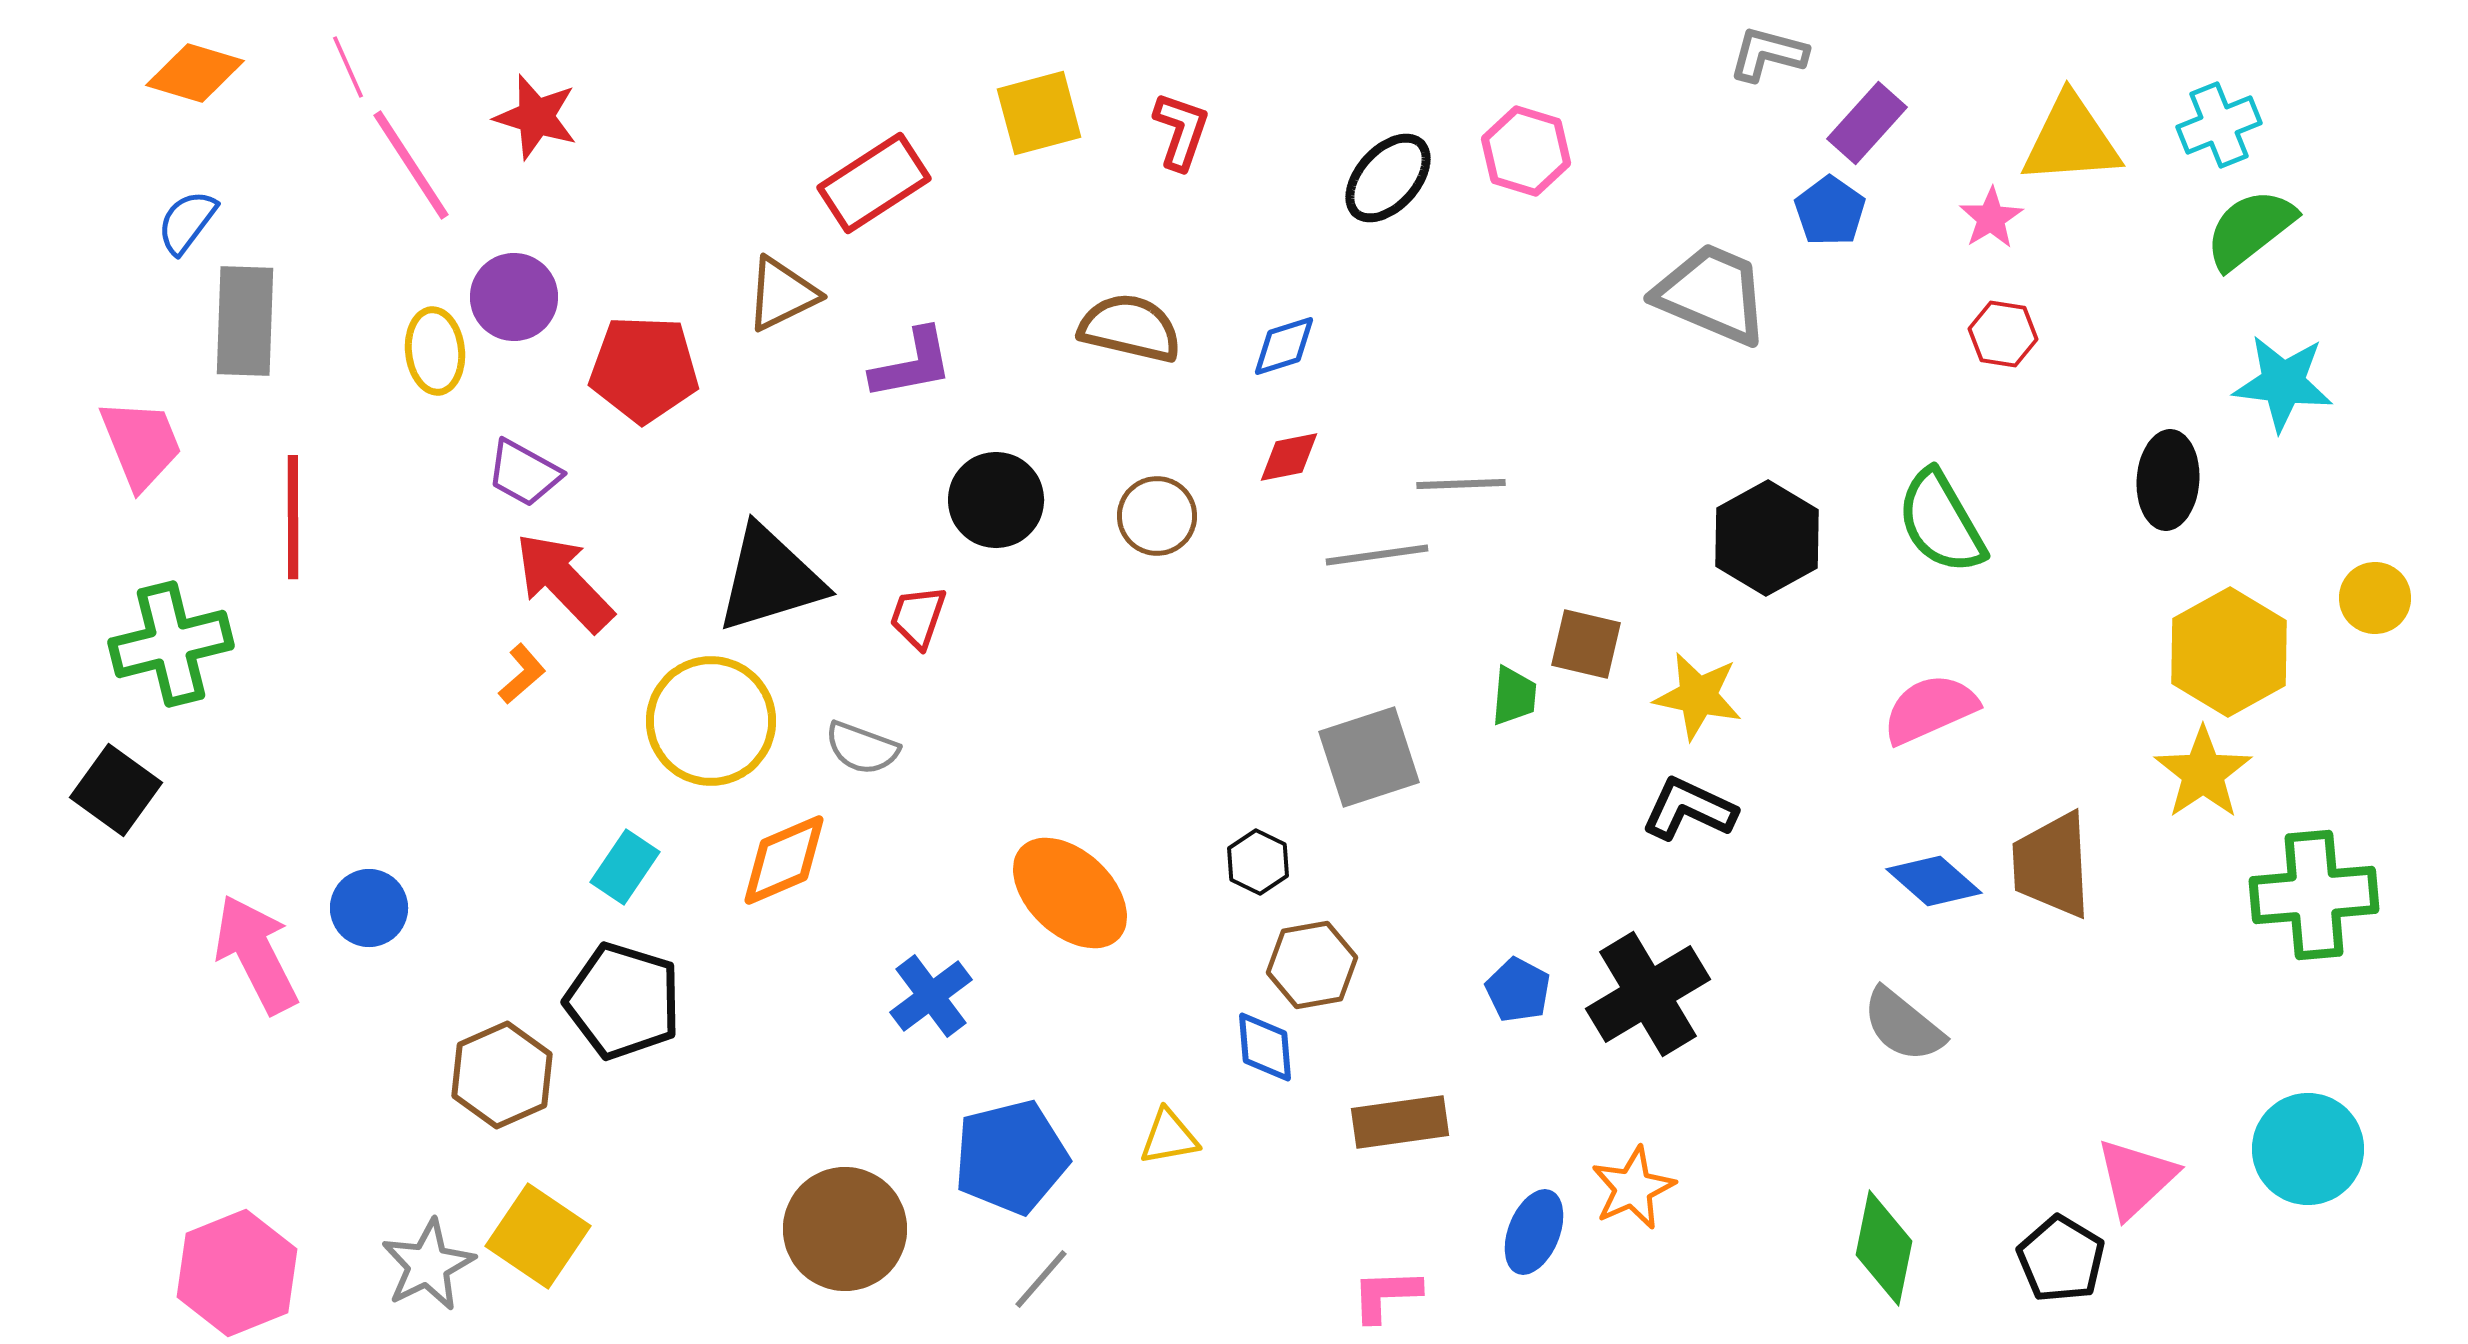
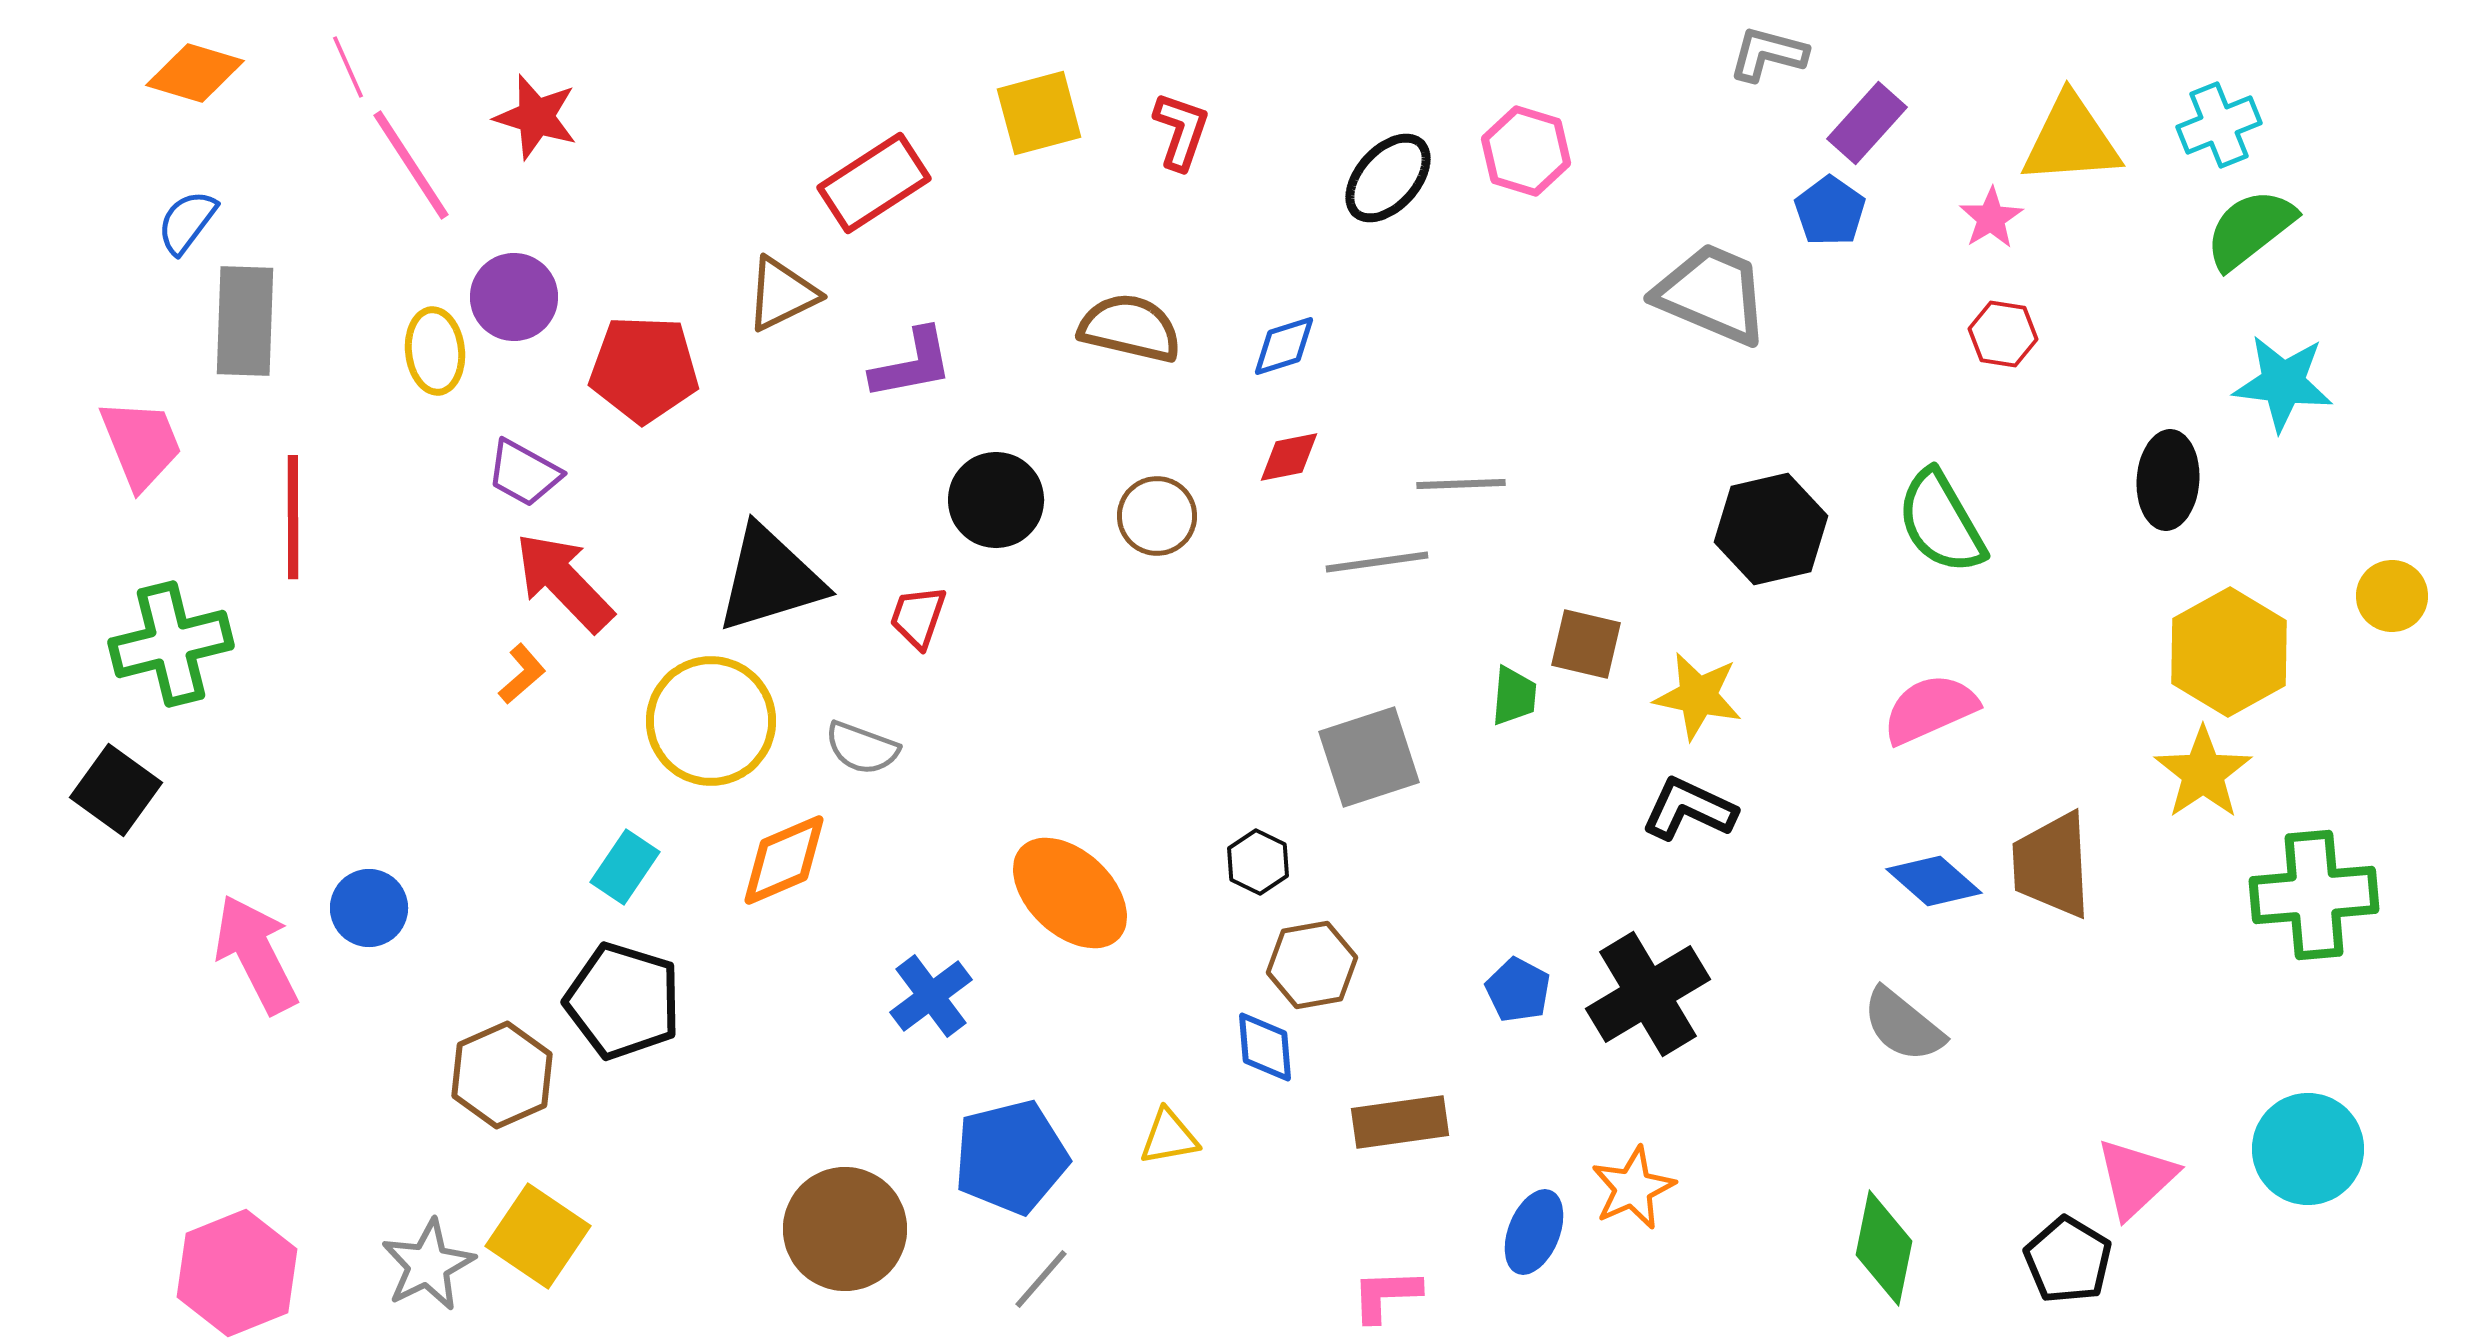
black hexagon at (1767, 538): moved 4 px right, 9 px up; rotated 16 degrees clockwise
gray line at (1377, 555): moved 7 px down
yellow circle at (2375, 598): moved 17 px right, 2 px up
black pentagon at (2061, 1259): moved 7 px right, 1 px down
